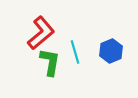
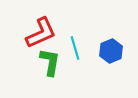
red L-shape: rotated 16 degrees clockwise
cyan line: moved 4 px up
